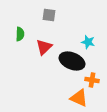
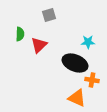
gray square: rotated 24 degrees counterclockwise
cyan star: rotated 16 degrees counterclockwise
red triangle: moved 5 px left, 2 px up
black ellipse: moved 3 px right, 2 px down
orange triangle: moved 2 px left
